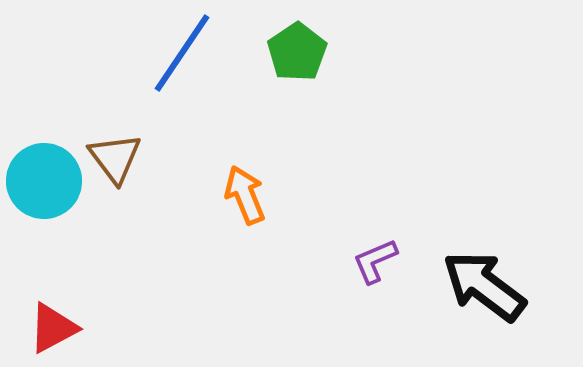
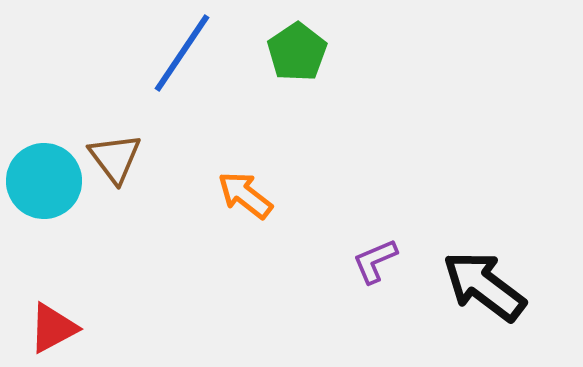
orange arrow: rotated 30 degrees counterclockwise
